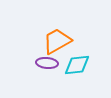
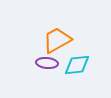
orange trapezoid: moved 1 px up
